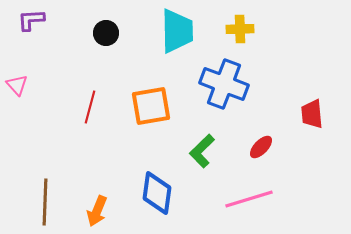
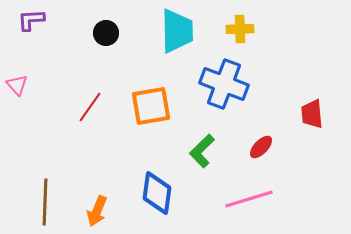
red line: rotated 20 degrees clockwise
